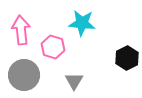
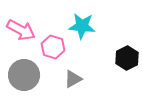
cyan star: moved 3 px down
pink arrow: rotated 124 degrees clockwise
gray triangle: moved 1 px left, 2 px up; rotated 30 degrees clockwise
